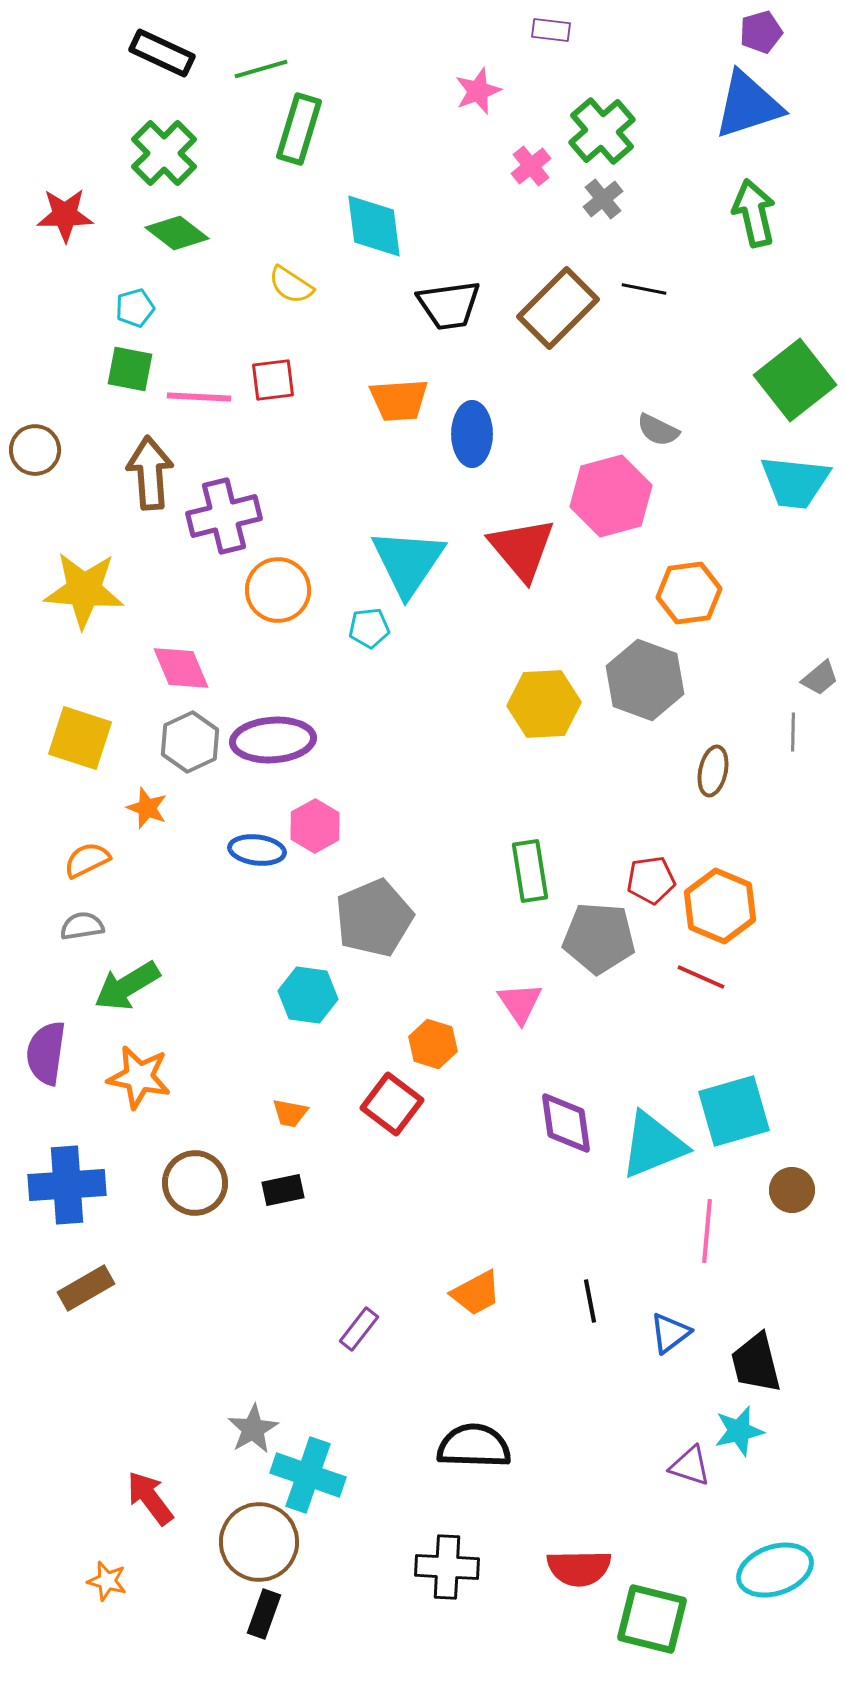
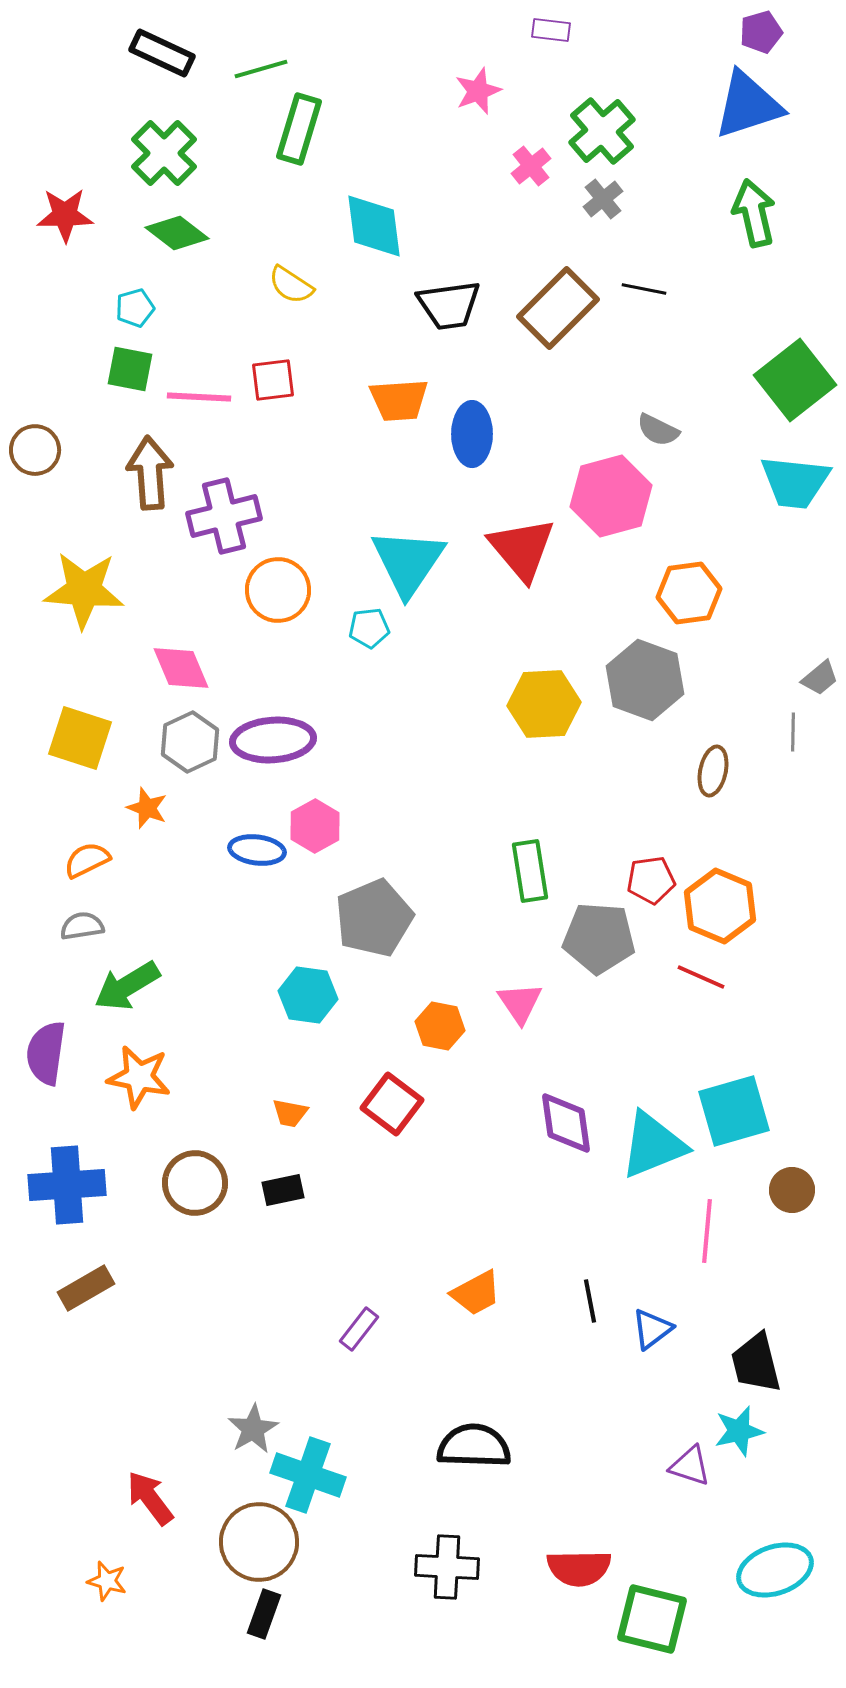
orange hexagon at (433, 1044): moved 7 px right, 18 px up; rotated 6 degrees counterclockwise
blue triangle at (670, 1333): moved 18 px left, 4 px up
